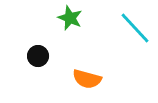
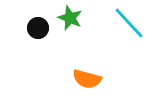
cyan line: moved 6 px left, 5 px up
black circle: moved 28 px up
